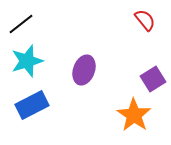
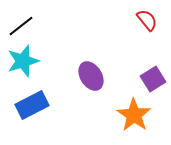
red semicircle: moved 2 px right
black line: moved 2 px down
cyan star: moved 4 px left
purple ellipse: moved 7 px right, 6 px down; rotated 52 degrees counterclockwise
